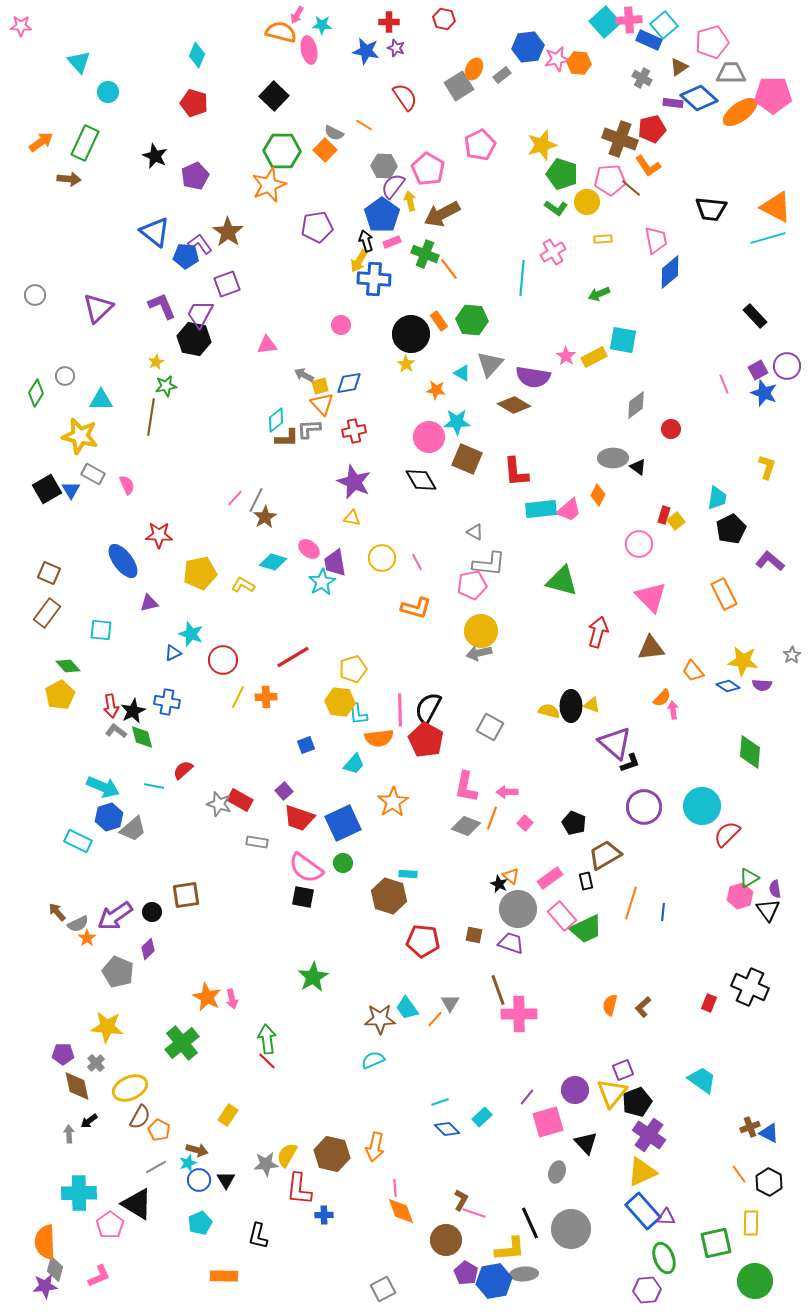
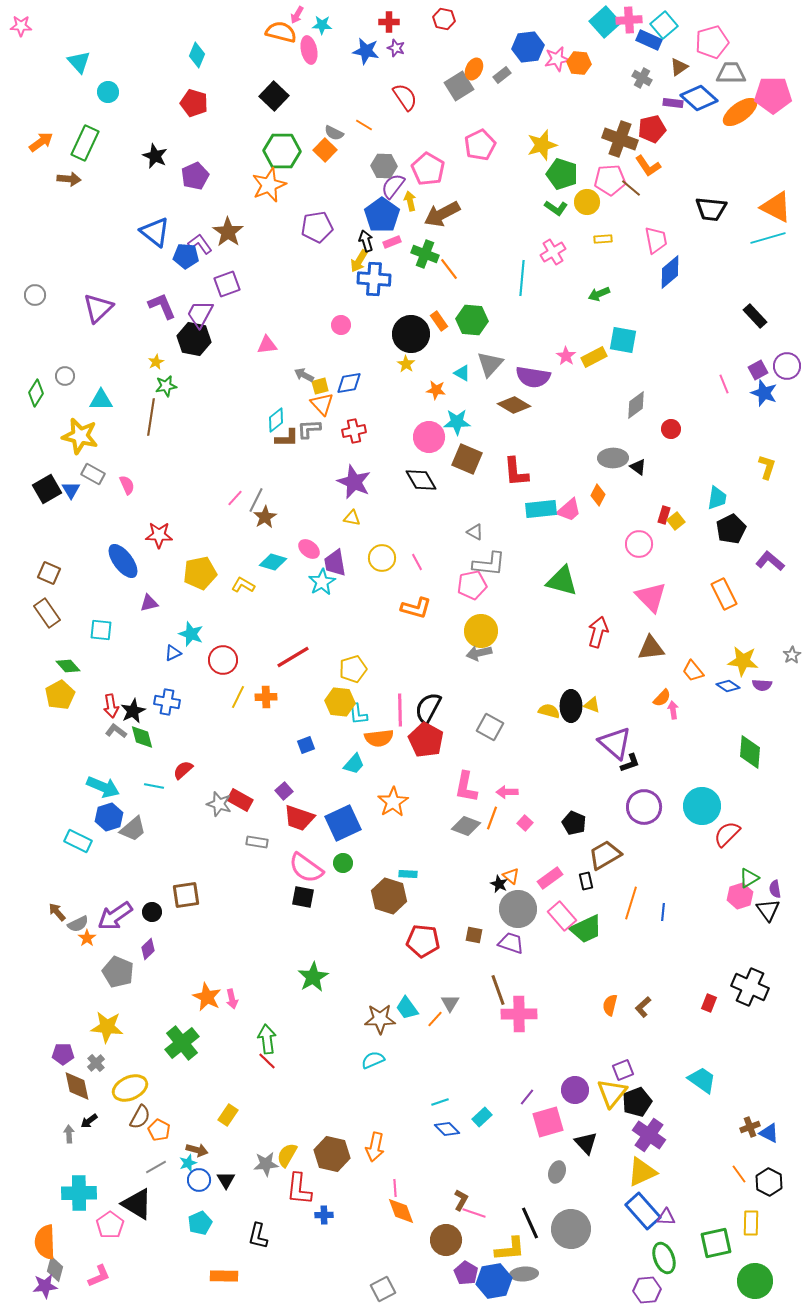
brown rectangle at (47, 613): rotated 72 degrees counterclockwise
